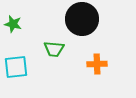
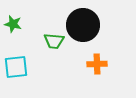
black circle: moved 1 px right, 6 px down
green trapezoid: moved 8 px up
